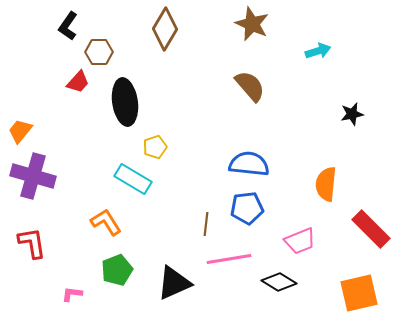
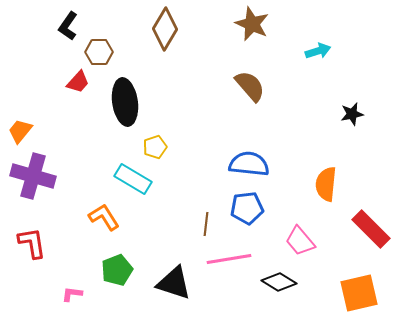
orange L-shape: moved 2 px left, 5 px up
pink trapezoid: rotated 72 degrees clockwise
black triangle: rotated 42 degrees clockwise
